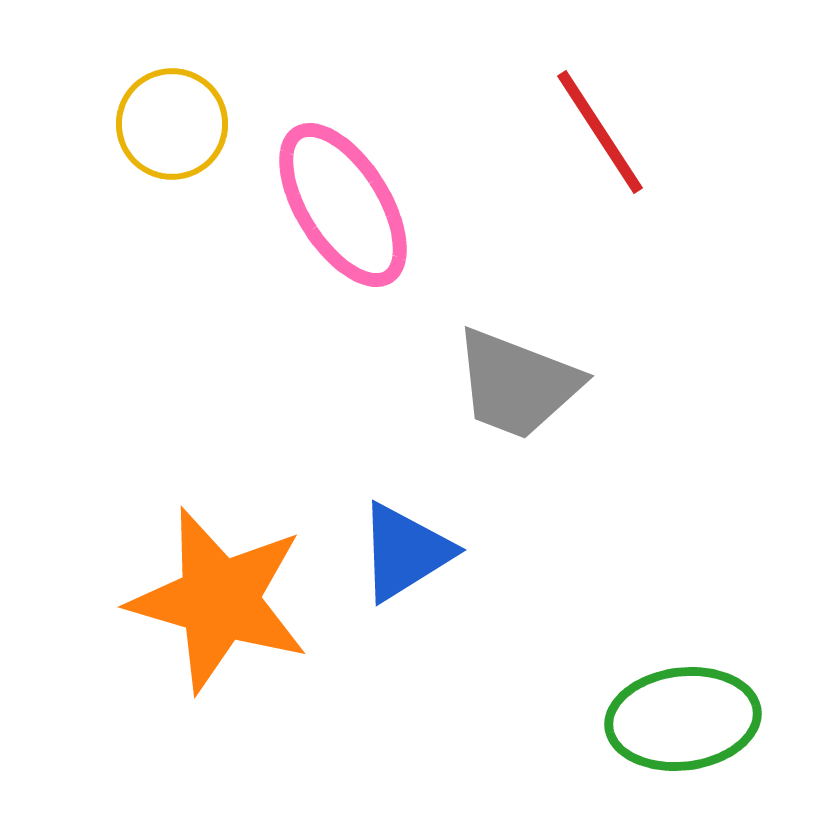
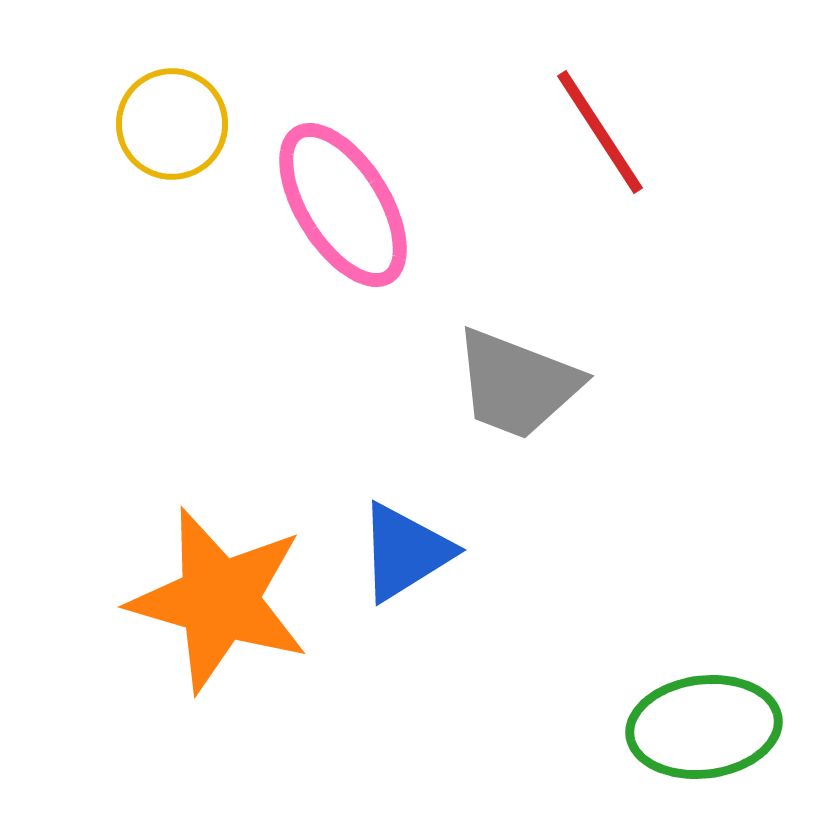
green ellipse: moved 21 px right, 8 px down
